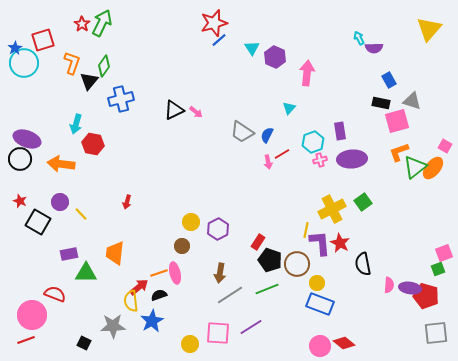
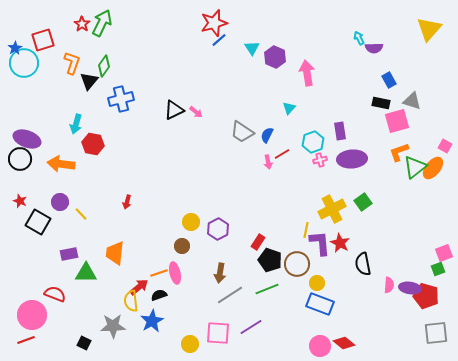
pink arrow at (307, 73): rotated 15 degrees counterclockwise
